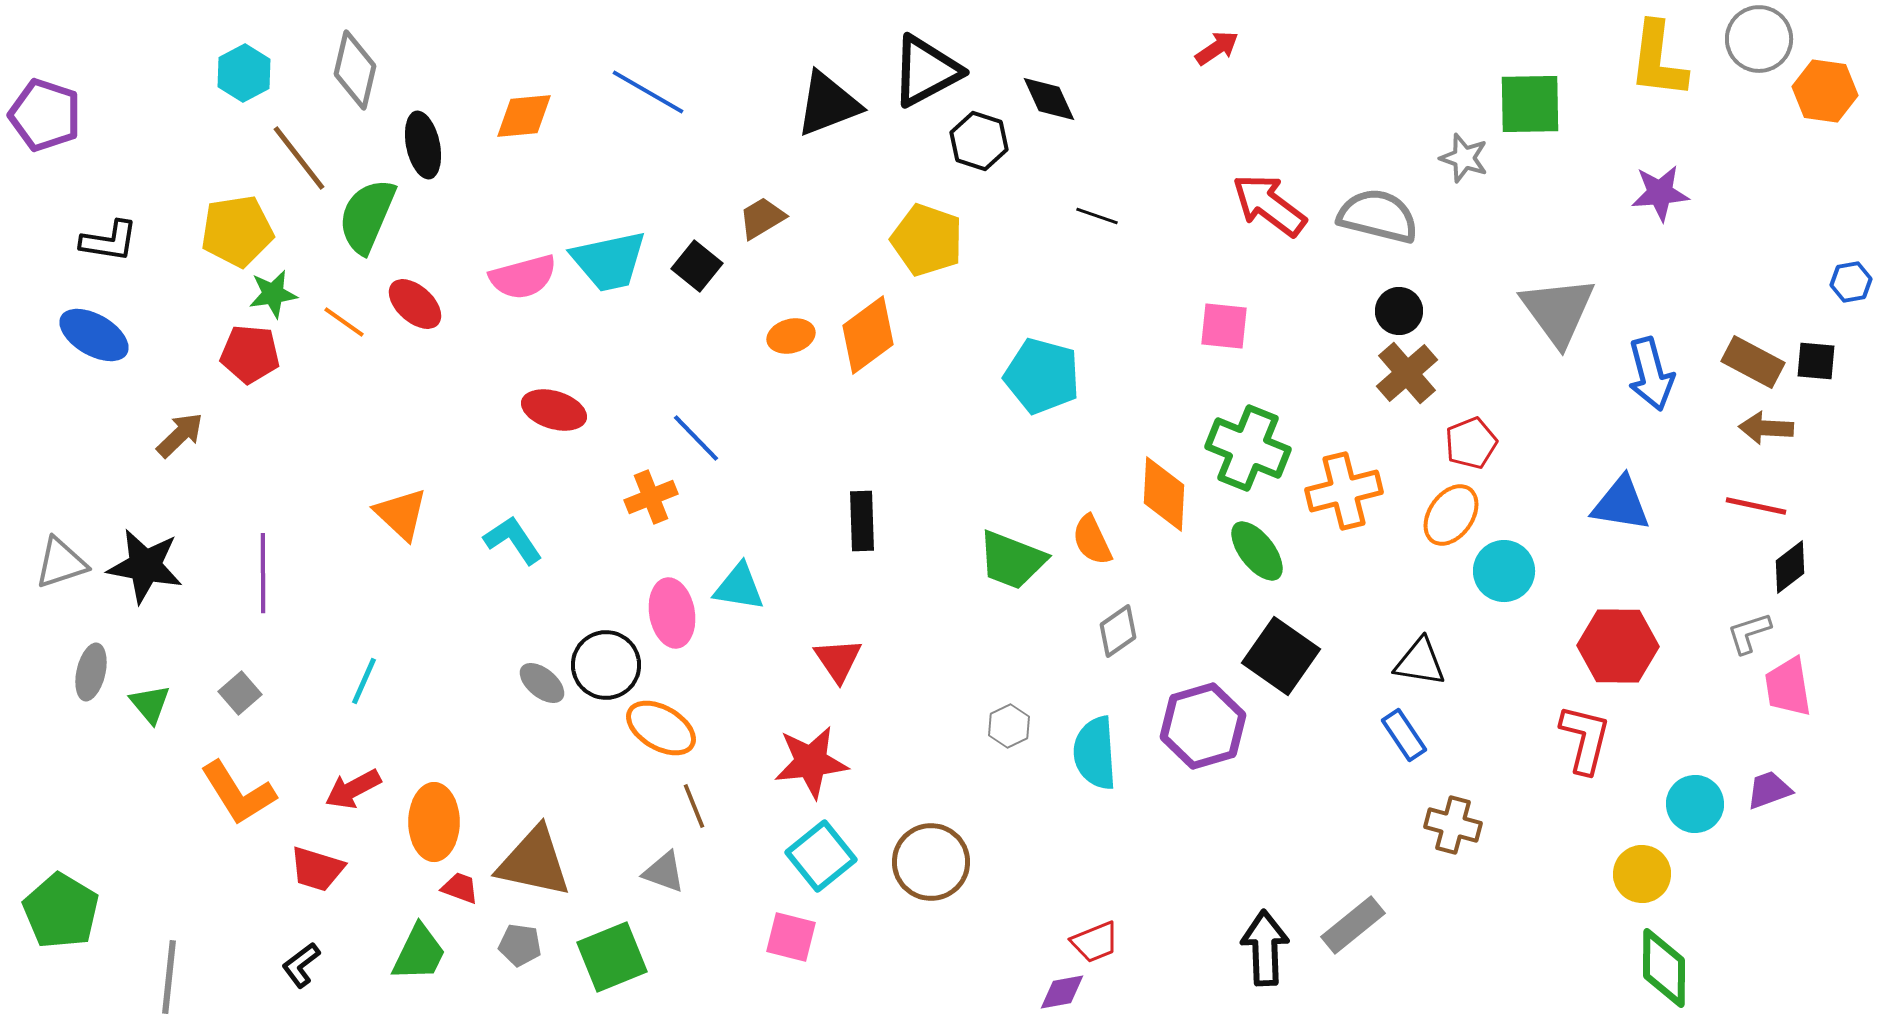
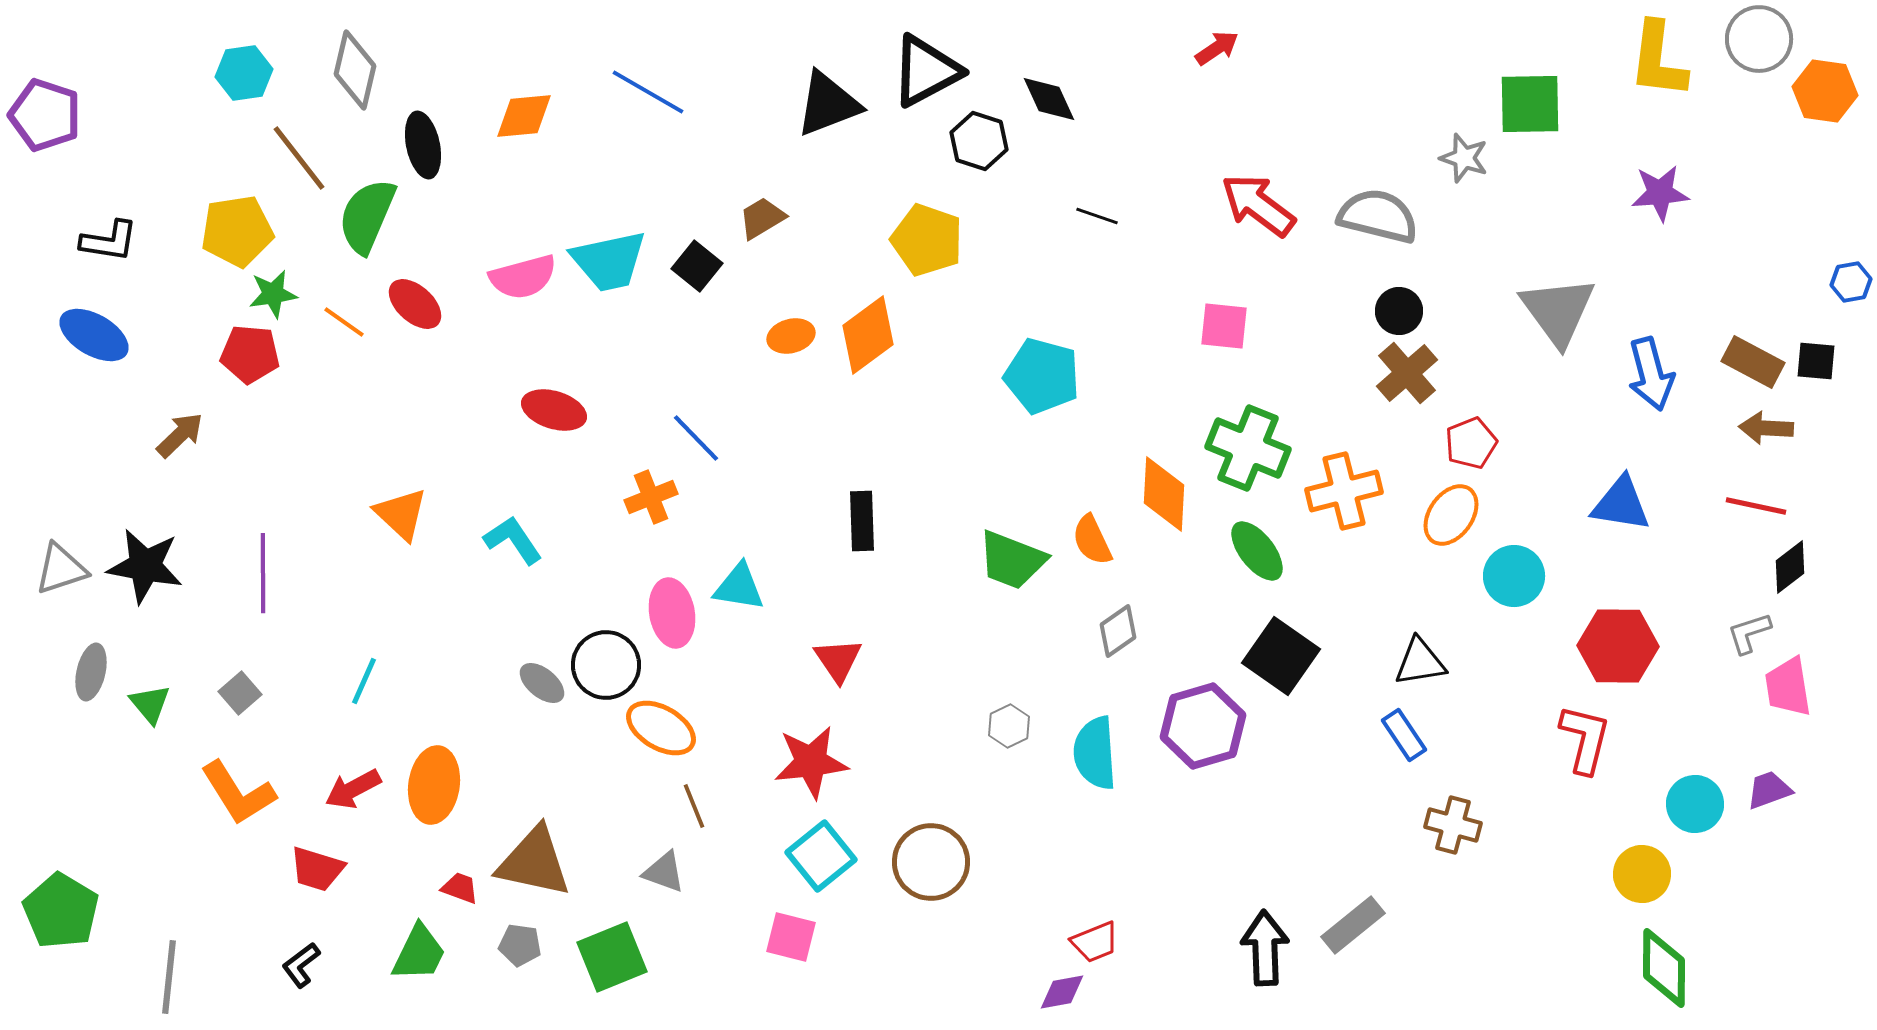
cyan hexagon at (244, 73): rotated 20 degrees clockwise
red arrow at (1269, 205): moved 11 px left
gray triangle at (61, 563): moved 6 px down
cyan circle at (1504, 571): moved 10 px right, 5 px down
black triangle at (1420, 662): rotated 18 degrees counterclockwise
orange ellipse at (434, 822): moved 37 px up; rotated 8 degrees clockwise
